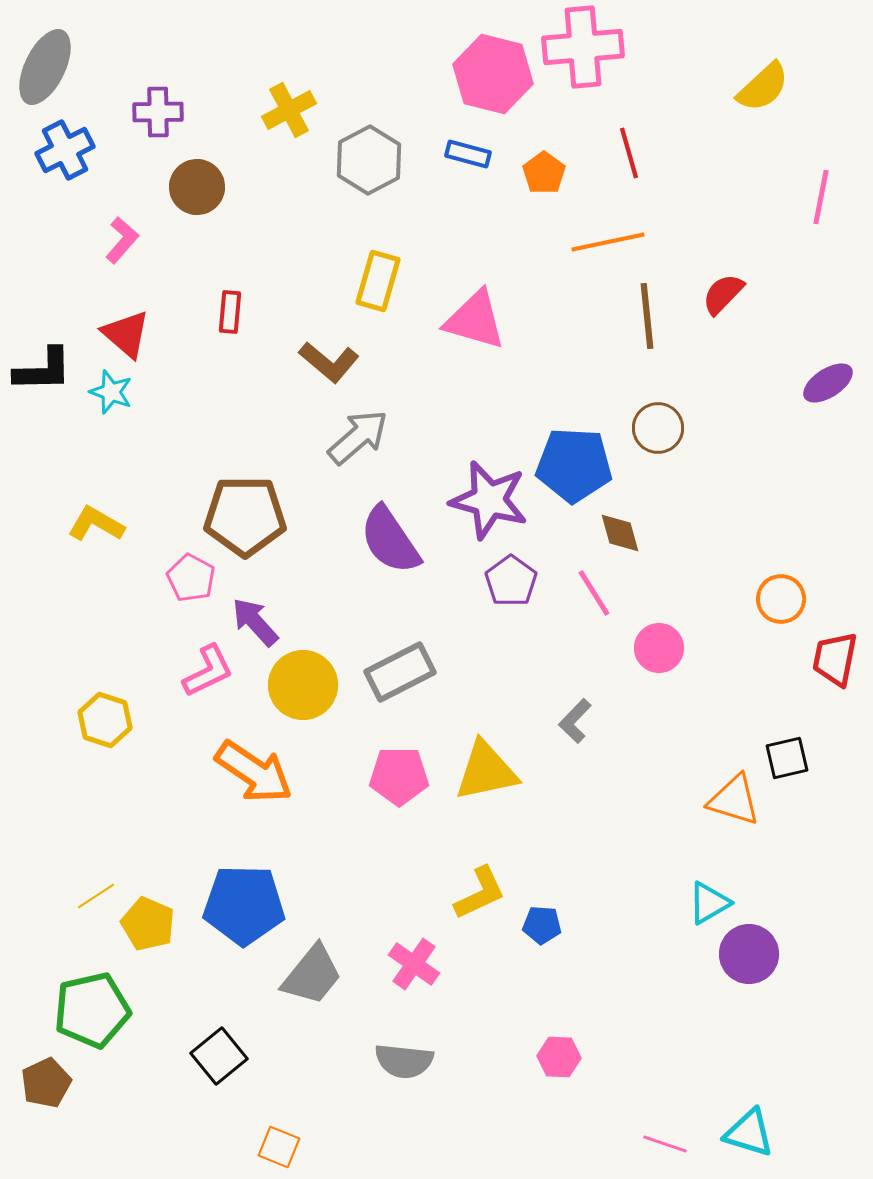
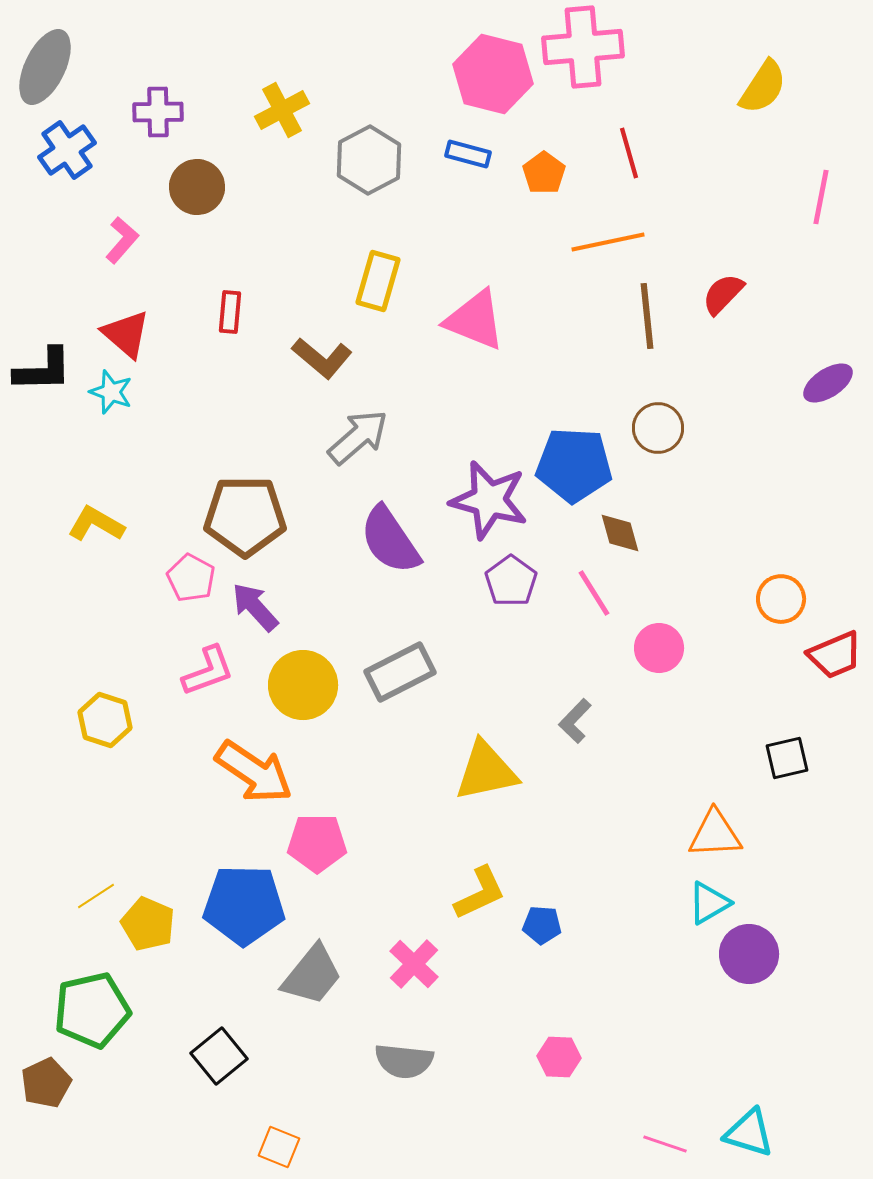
yellow semicircle at (763, 87): rotated 14 degrees counterclockwise
yellow cross at (289, 110): moved 7 px left
blue cross at (65, 150): moved 2 px right; rotated 8 degrees counterclockwise
pink triangle at (475, 320): rotated 6 degrees clockwise
brown L-shape at (329, 362): moved 7 px left, 4 px up
purple arrow at (255, 622): moved 15 px up
red trapezoid at (835, 659): moved 4 px up; rotated 124 degrees counterclockwise
pink L-shape at (208, 671): rotated 6 degrees clockwise
pink pentagon at (399, 776): moved 82 px left, 67 px down
orange triangle at (734, 800): moved 19 px left, 34 px down; rotated 20 degrees counterclockwise
pink cross at (414, 964): rotated 9 degrees clockwise
